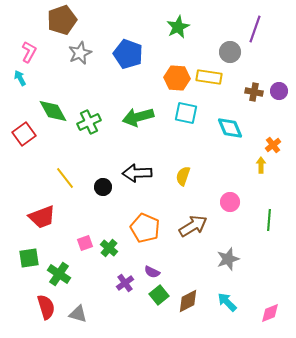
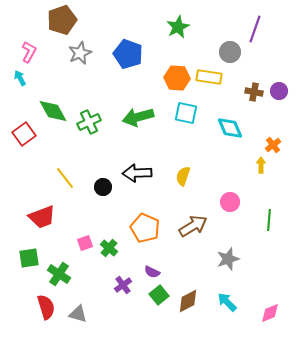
purple cross at (125, 283): moved 2 px left, 2 px down
